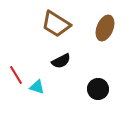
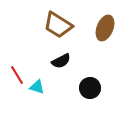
brown trapezoid: moved 2 px right, 1 px down
red line: moved 1 px right
black circle: moved 8 px left, 1 px up
